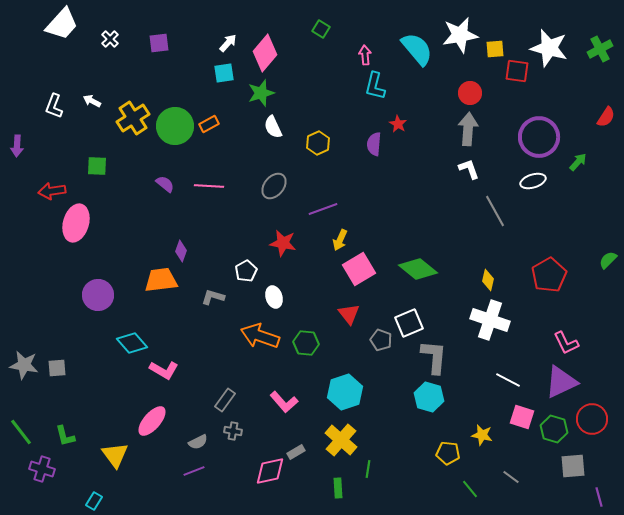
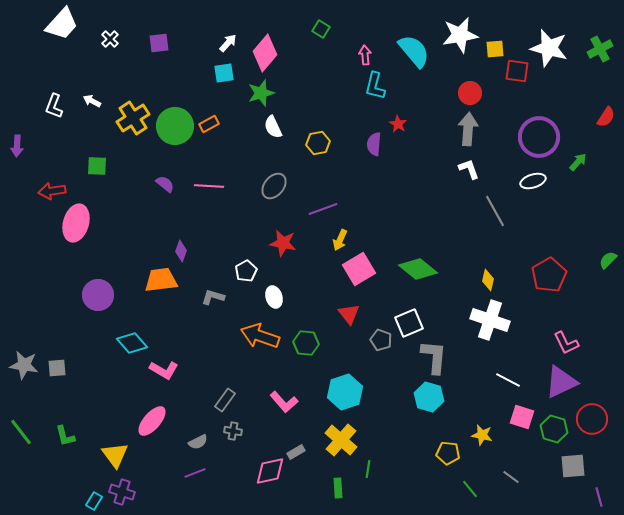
cyan semicircle at (417, 49): moved 3 px left, 2 px down
yellow hexagon at (318, 143): rotated 15 degrees clockwise
purple cross at (42, 469): moved 80 px right, 23 px down
purple line at (194, 471): moved 1 px right, 2 px down
